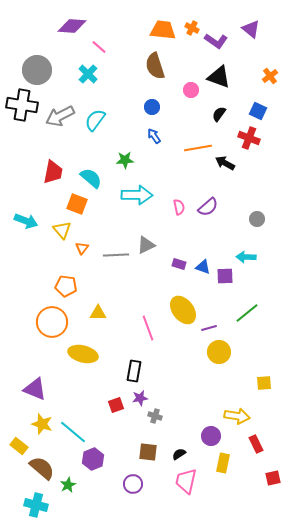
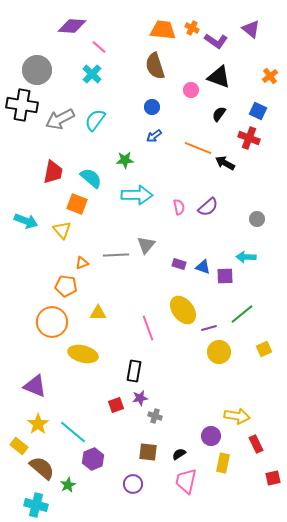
cyan cross at (88, 74): moved 4 px right
gray arrow at (60, 116): moved 3 px down
blue arrow at (154, 136): rotated 91 degrees counterclockwise
orange line at (198, 148): rotated 32 degrees clockwise
gray triangle at (146, 245): rotated 24 degrees counterclockwise
orange triangle at (82, 248): moved 15 px down; rotated 32 degrees clockwise
green line at (247, 313): moved 5 px left, 1 px down
yellow square at (264, 383): moved 34 px up; rotated 21 degrees counterclockwise
purple triangle at (35, 389): moved 3 px up
yellow star at (42, 424): moved 4 px left; rotated 20 degrees clockwise
